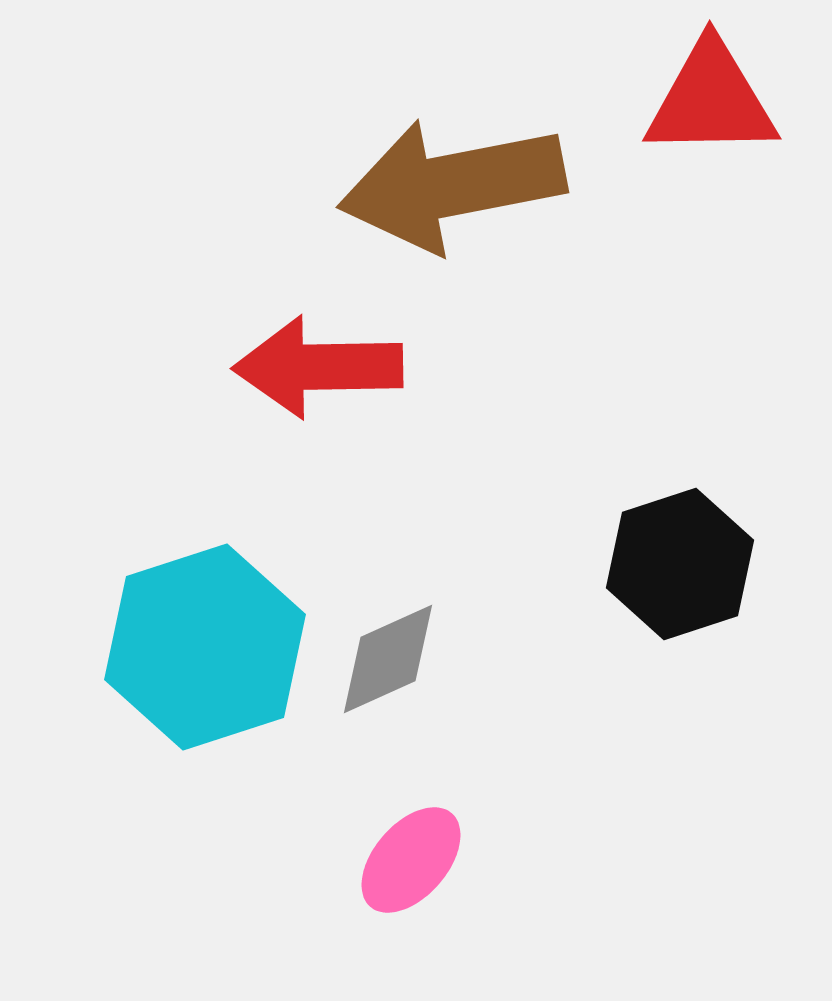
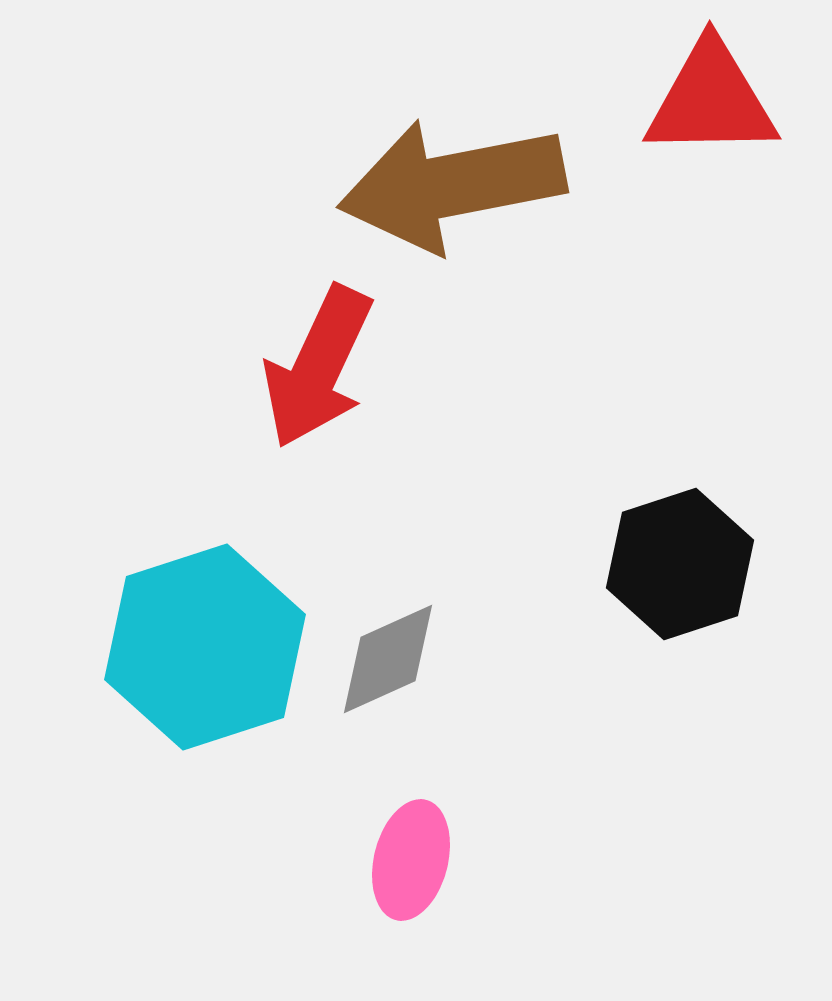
red arrow: rotated 64 degrees counterclockwise
pink ellipse: rotated 27 degrees counterclockwise
